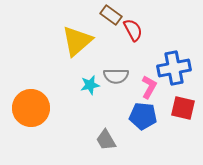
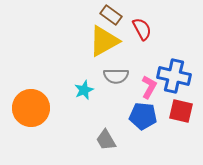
red semicircle: moved 9 px right, 1 px up
yellow triangle: moved 27 px right; rotated 12 degrees clockwise
blue cross: moved 8 px down; rotated 24 degrees clockwise
cyan star: moved 6 px left, 5 px down; rotated 12 degrees counterclockwise
red square: moved 2 px left, 3 px down
